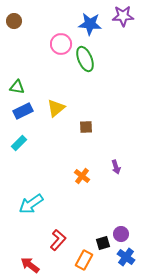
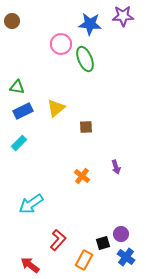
brown circle: moved 2 px left
